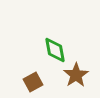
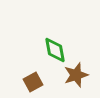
brown star: rotated 15 degrees clockwise
